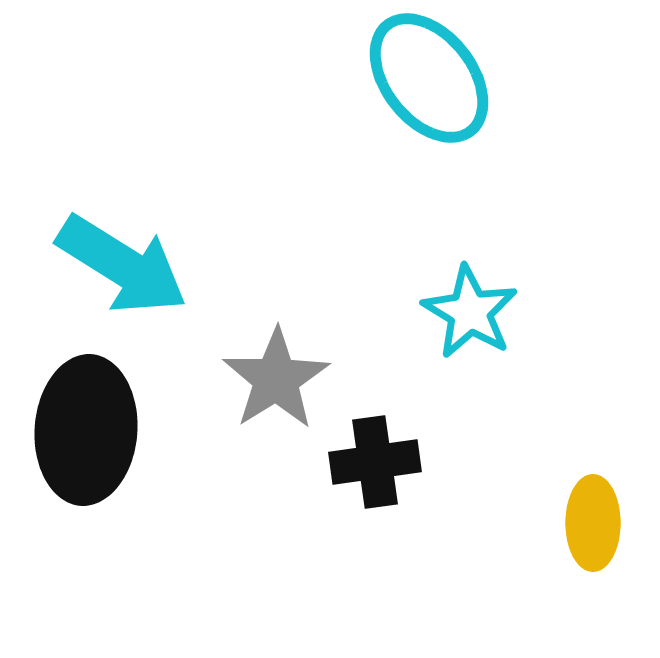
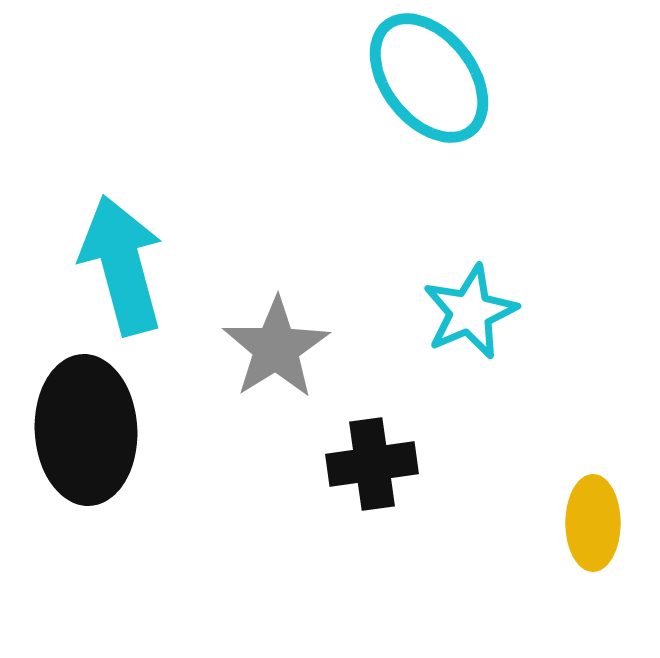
cyan arrow: rotated 137 degrees counterclockwise
cyan star: rotated 18 degrees clockwise
gray star: moved 31 px up
black ellipse: rotated 7 degrees counterclockwise
black cross: moved 3 px left, 2 px down
